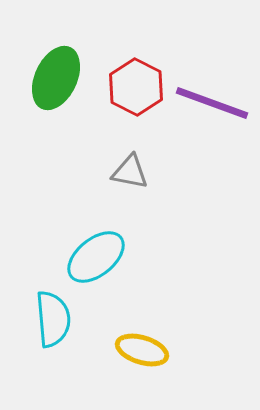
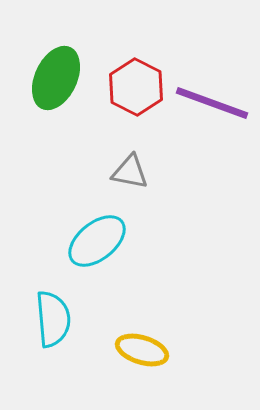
cyan ellipse: moved 1 px right, 16 px up
